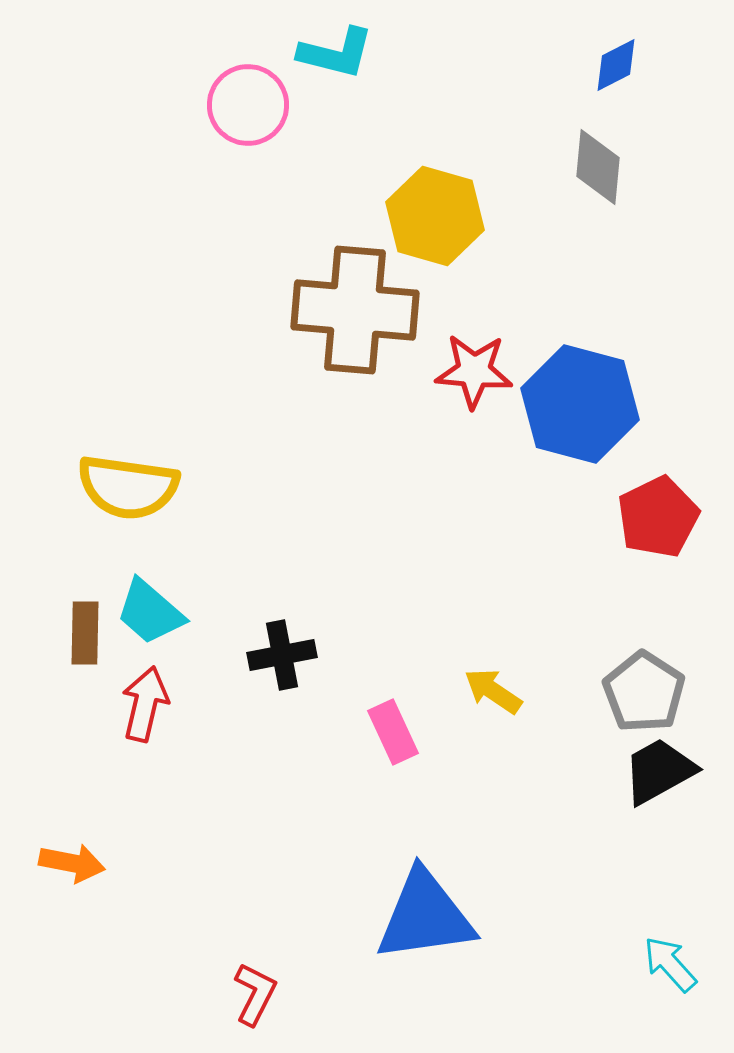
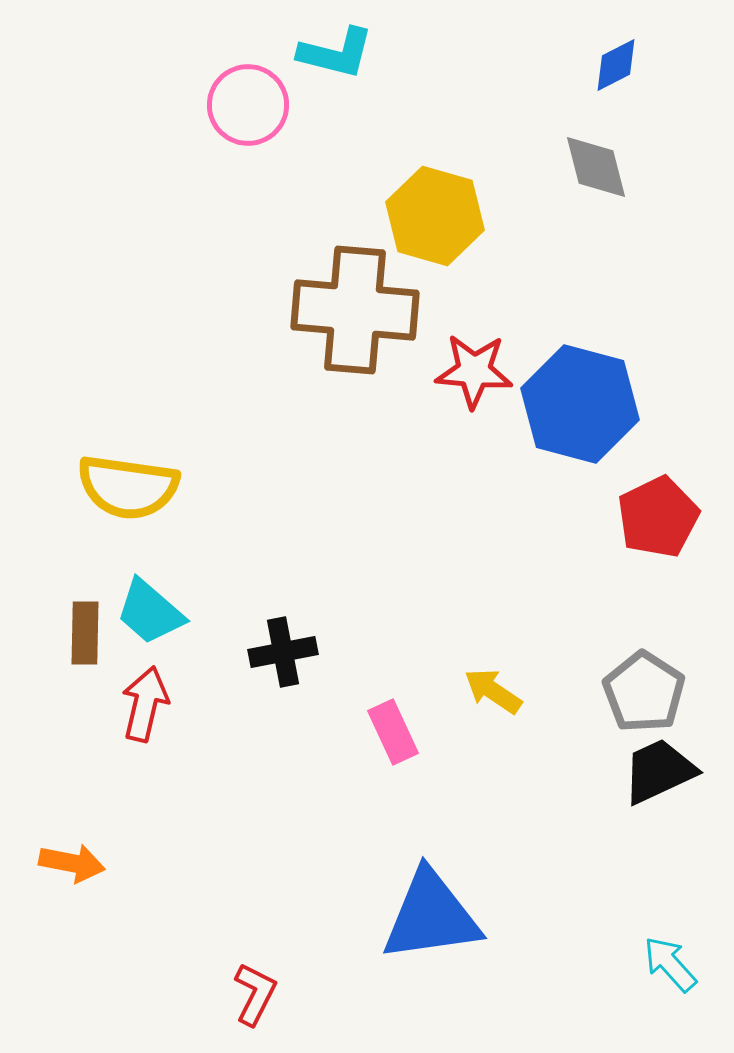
gray diamond: moved 2 px left; rotated 20 degrees counterclockwise
black cross: moved 1 px right, 3 px up
black trapezoid: rotated 4 degrees clockwise
blue triangle: moved 6 px right
